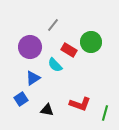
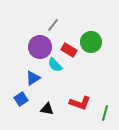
purple circle: moved 10 px right
red L-shape: moved 1 px up
black triangle: moved 1 px up
